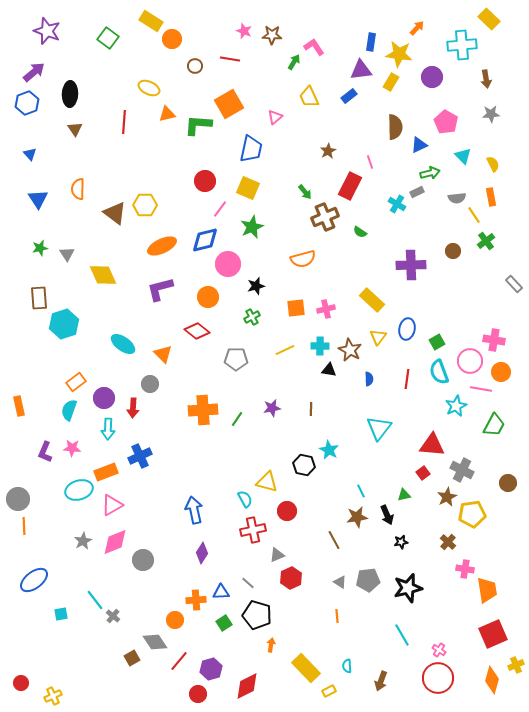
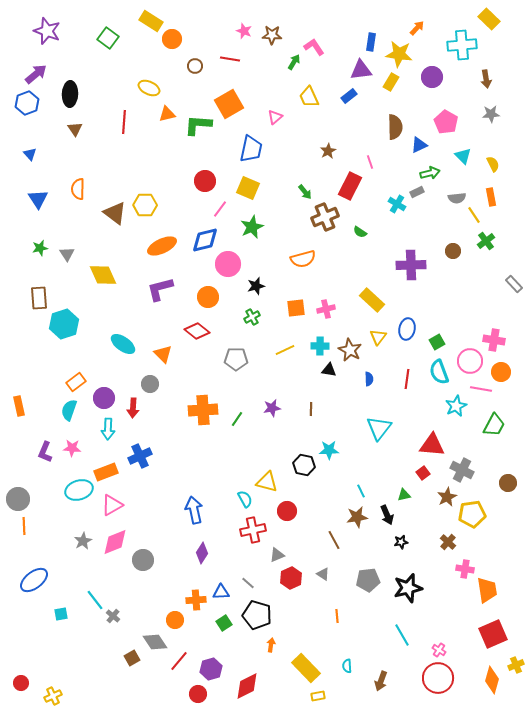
purple arrow at (34, 72): moved 2 px right, 2 px down
cyan star at (329, 450): rotated 30 degrees counterclockwise
gray triangle at (340, 582): moved 17 px left, 8 px up
yellow rectangle at (329, 691): moved 11 px left, 5 px down; rotated 16 degrees clockwise
